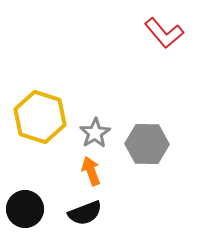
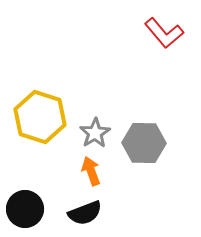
gray hexagon: moved 3 px left, 1 px up
